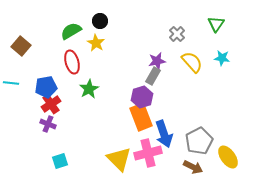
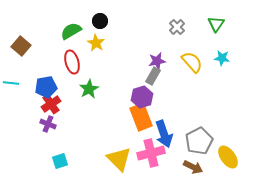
gray cross: moved 7 px up
pink cross: moved 3 px right
